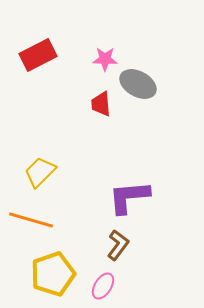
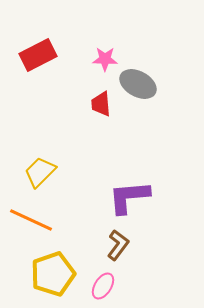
orange line: rotated 9 degrees clockwise
